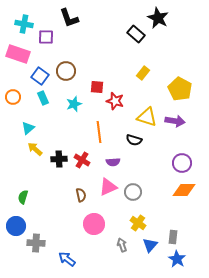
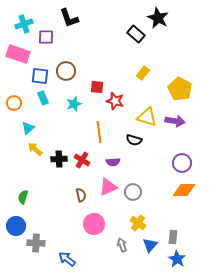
cyan cross: rotated 30 degrees counterclockwise
blue square: rotated 30 degrees counterclockwise
orange circle: moved 1 px right, 6 px down
